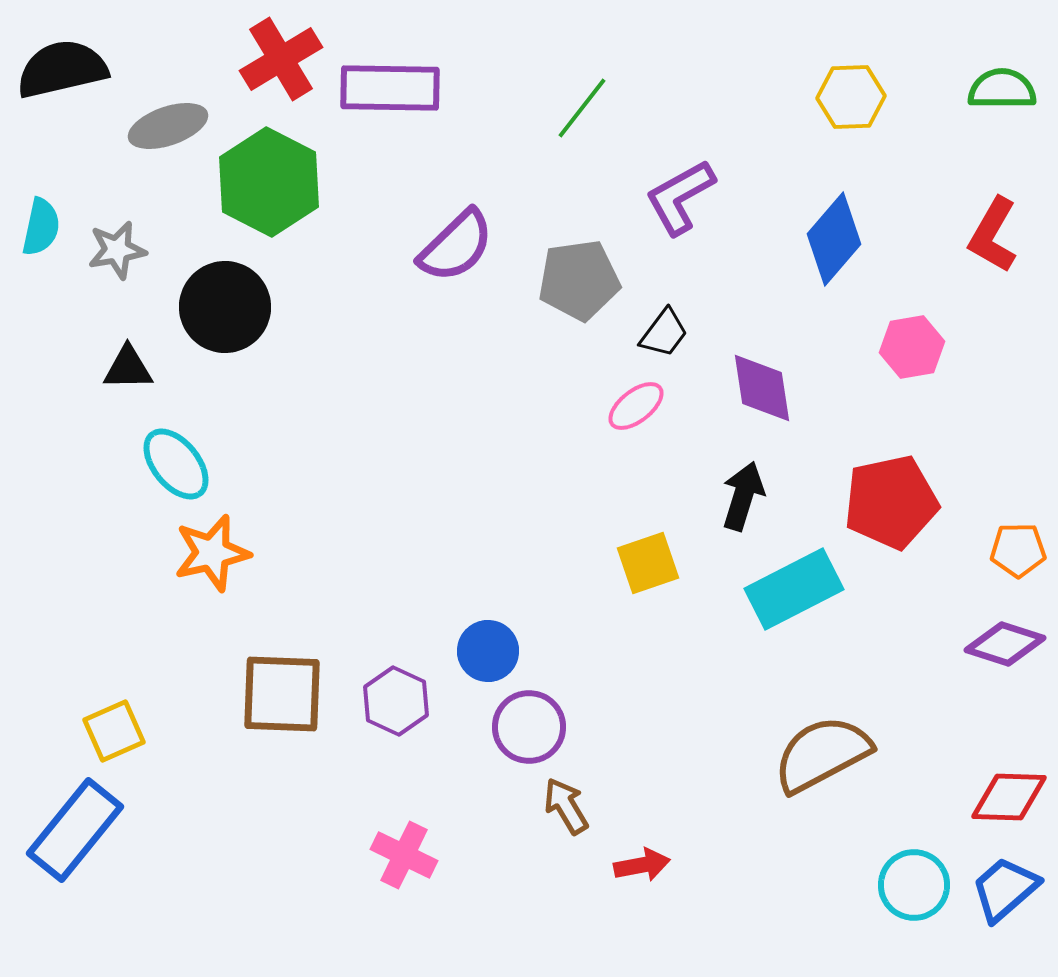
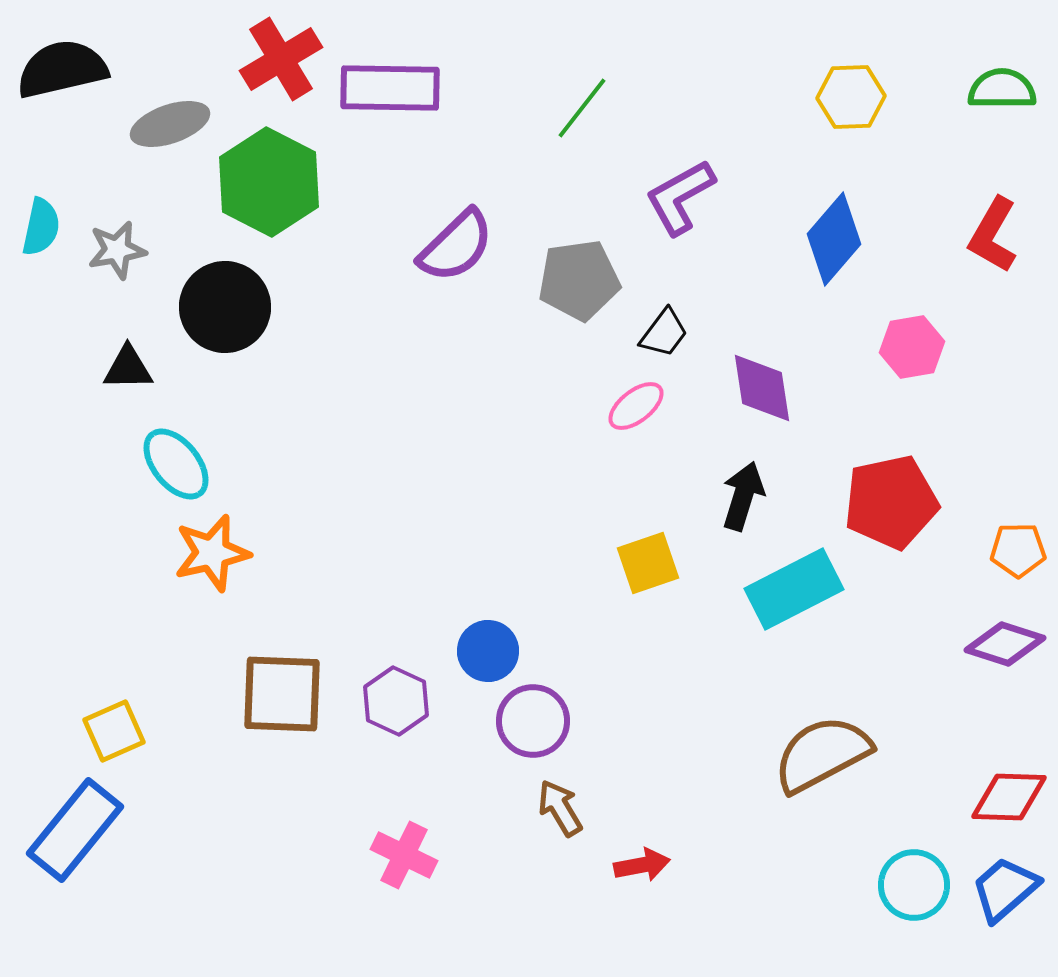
gray ellipse at (168, 126): moved 2 px right, 2 px up
purple circle at (529, 727): moved 4 px right, 6 px up
brown arrow at (566, 806): moved 6 px left, 2 px down
